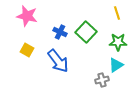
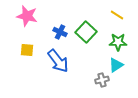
yellow line: moved 2 px down; rotated 40 degrees counterclockwise
yellow square: rotated 24 degrees counterclockwise
